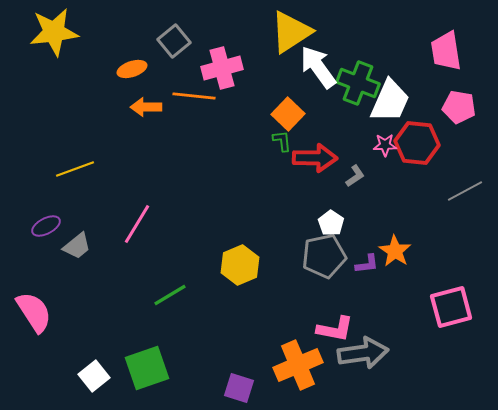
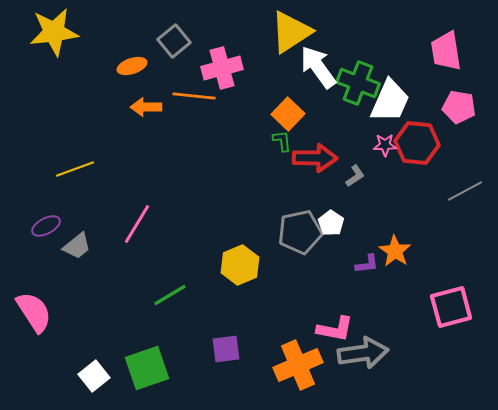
orange ellipse: moved 3 px up
gray pentagon: moved 24 px left, 24 px up
purple square: moved 13 px left, 39 px up; rotated 24 degrees counterclockwise
